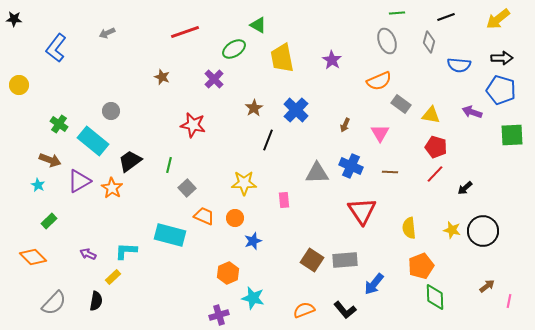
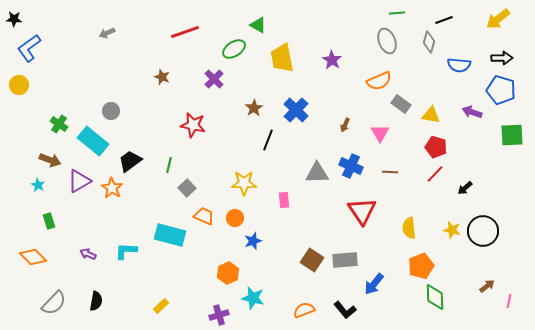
black line at (446, 17): moved 2 px left, 3 px down
blue L-shape at (56, 48): moved 27 px left; rotated 16 degrees clockwise
green rectangle at (49, 221): rotated 63 degrees counterclockwise
yellow rectangle at (113, 277): moved 48 px right, 29 px down
